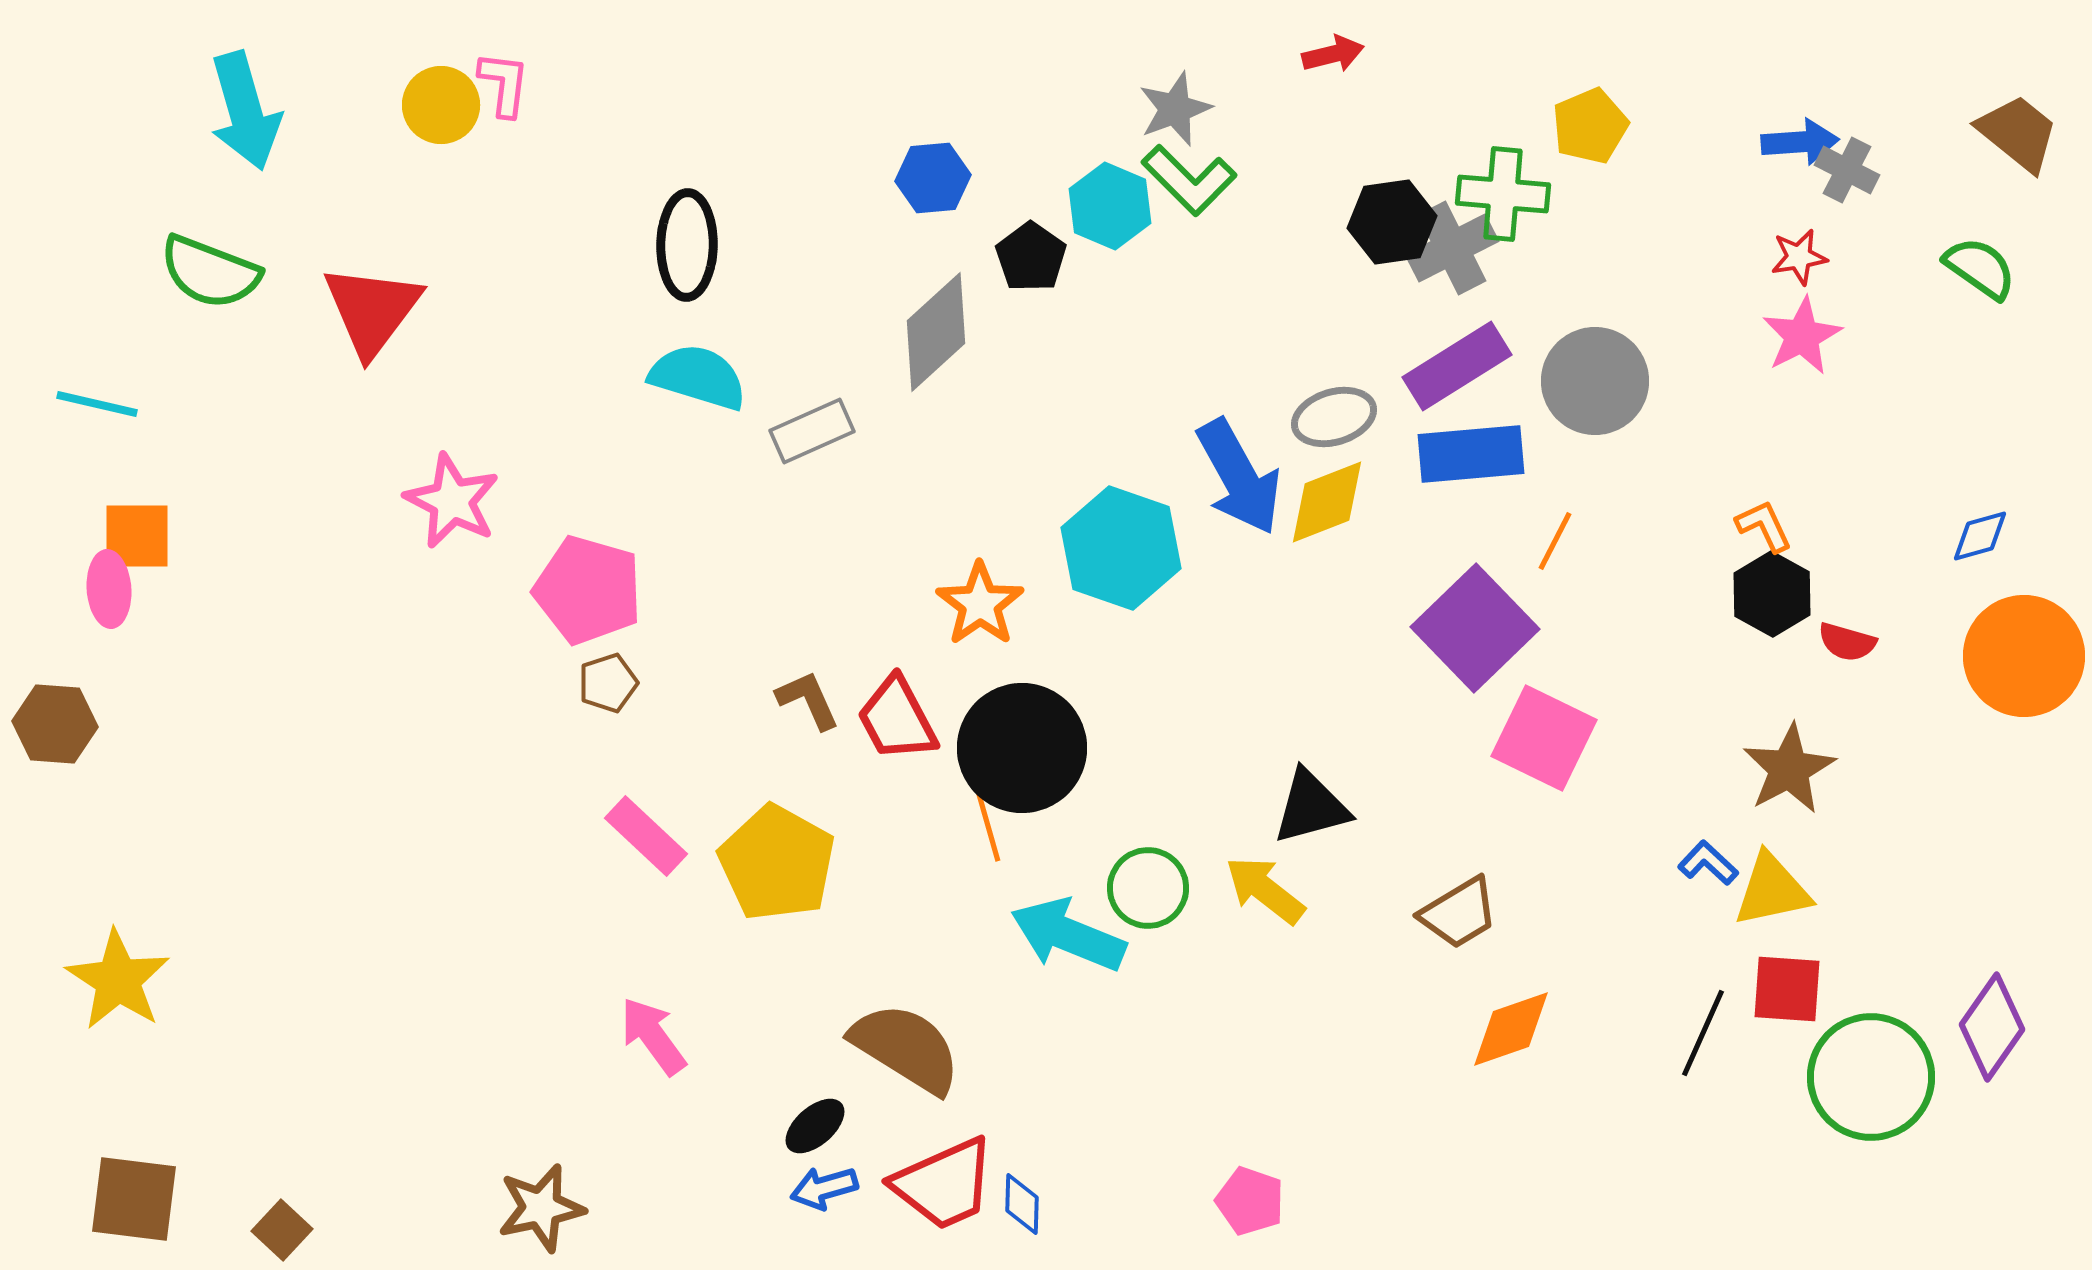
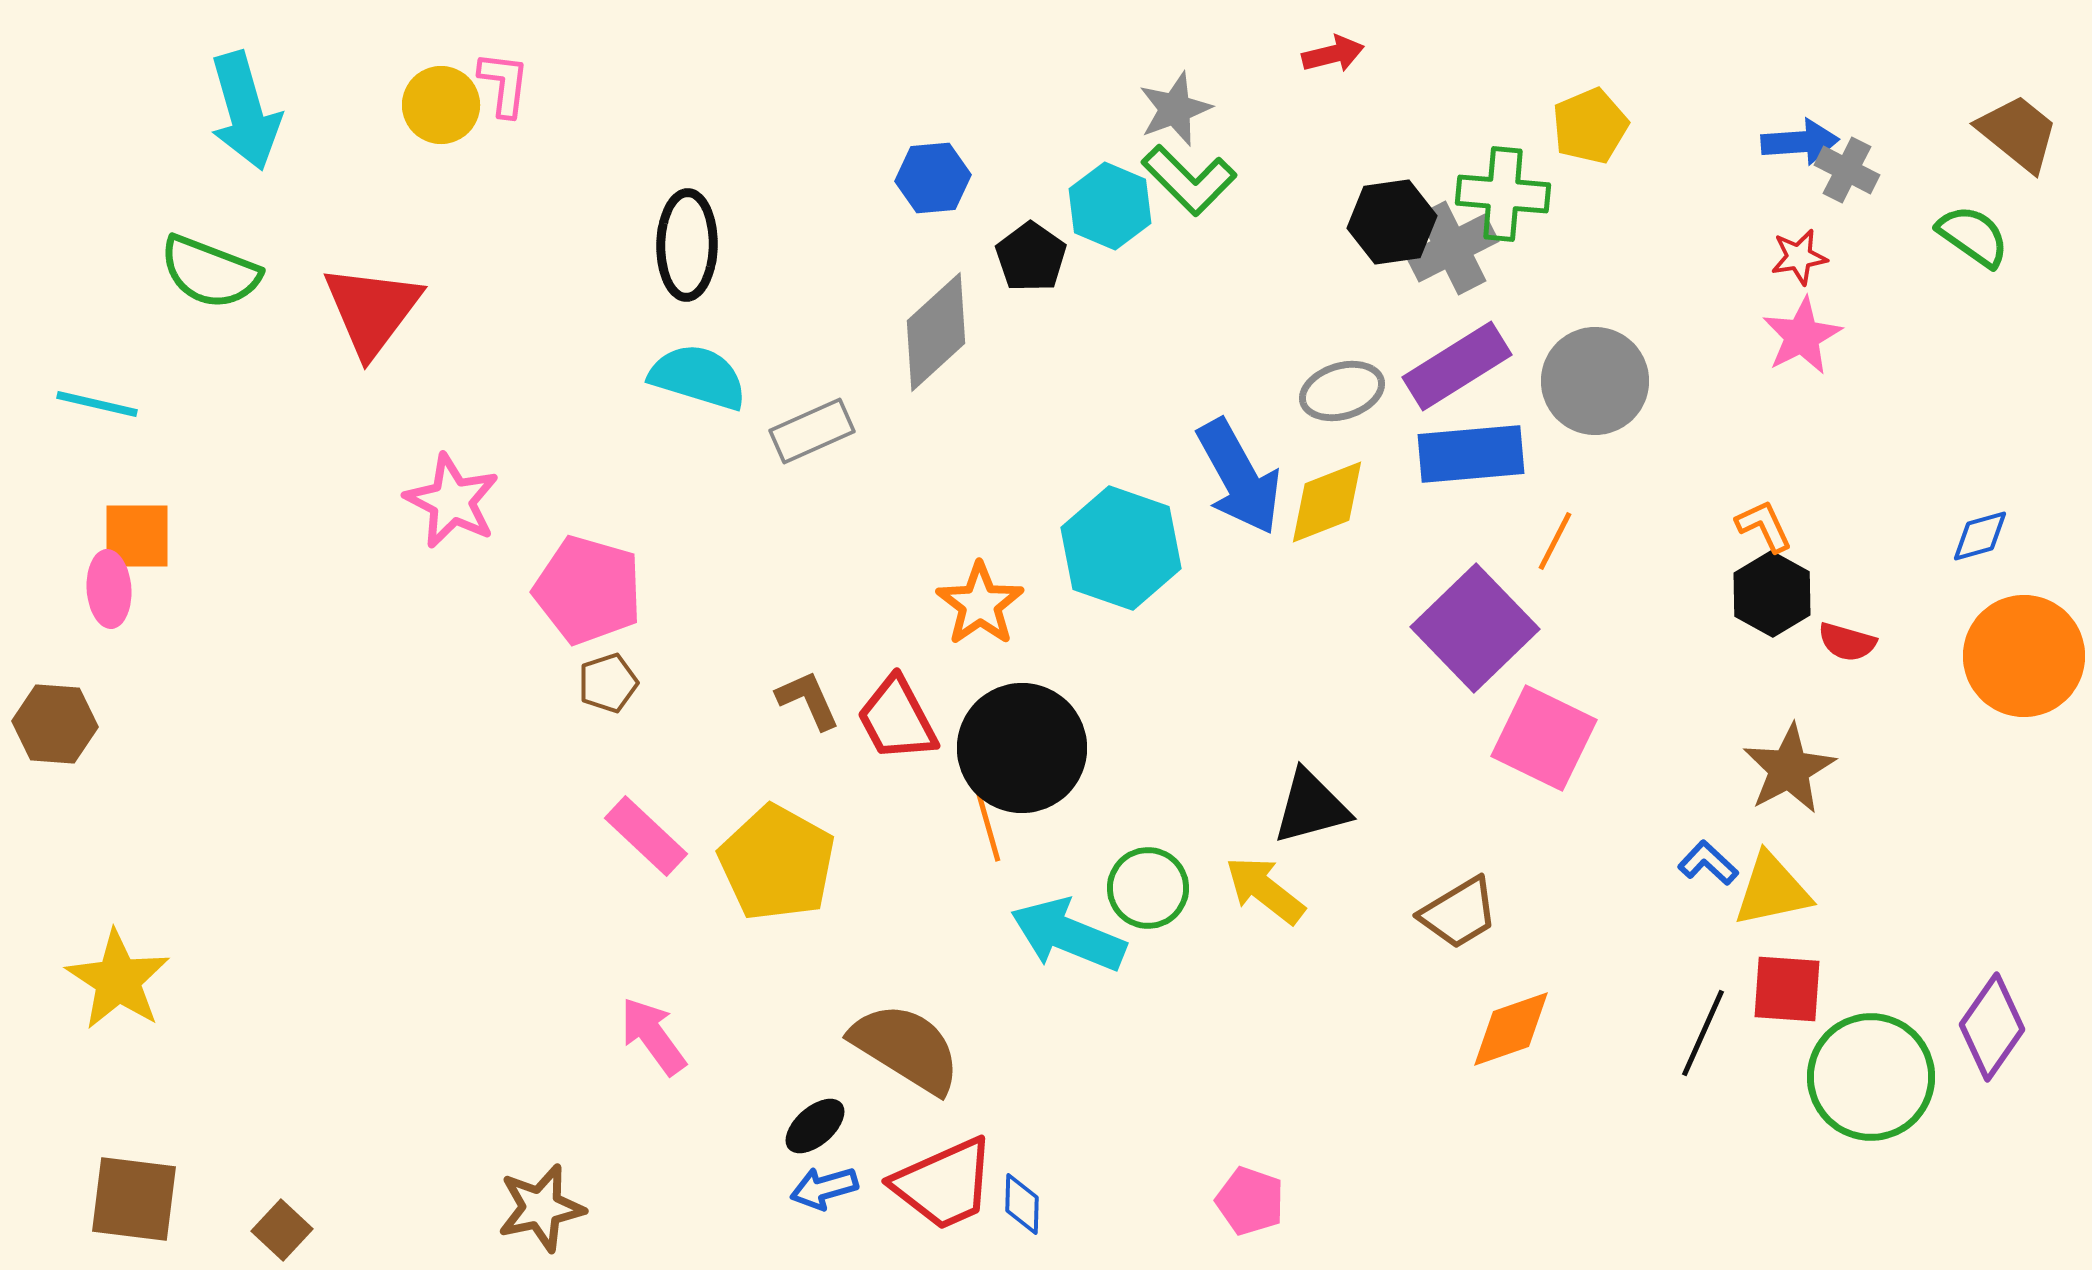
green semicircle at (1980, 268): moved 7 px left, 32 px up
gray ellipse at (1334, 417): moved 8 px right, 26 px up
